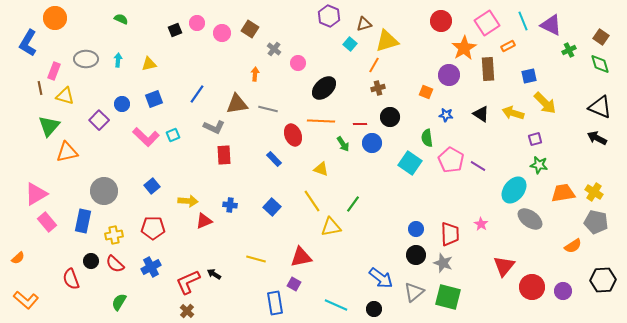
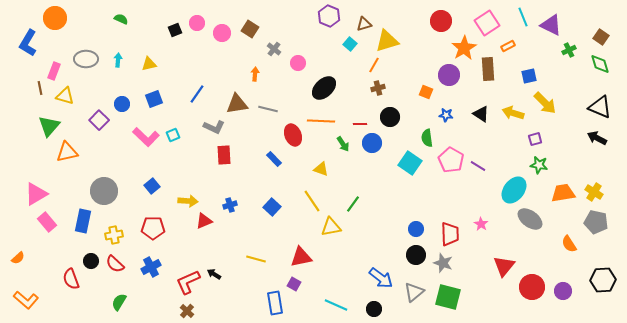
cyan line at (523, 21): moved 4 px up
blue cross at (230, 205): rotated 24 degrees counterclockwise
orange semicircle at (573, 246): moved 4 px left, 2 px up; rotated 90 degrees clockwise
